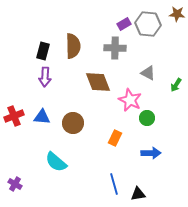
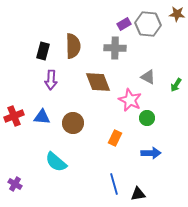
gray triangle: moved 4 px down
purple arrow: moved 6 px right, 3 px down
